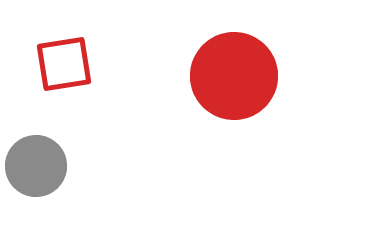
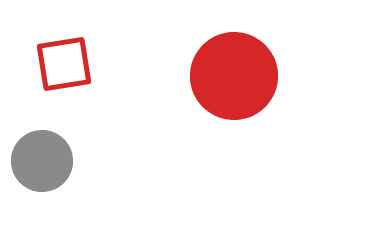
gray circle: moved 6 px right, 5 px up
